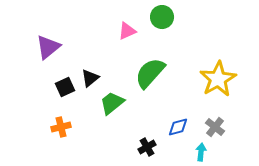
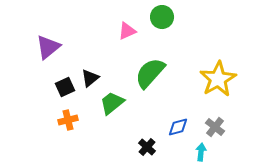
orange cross: moved 7 px right, 7 px up
black cross: rotated 18 degrees counterclockwise
